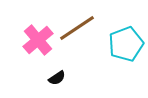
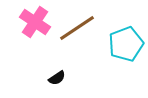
pink cross: moved 3 px left, 18 px up; rotated 16 degrees counterclockwise
